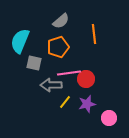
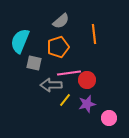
red circle: moved 1 px right, 1 px down
yellow line: moved 2 px up
